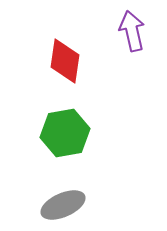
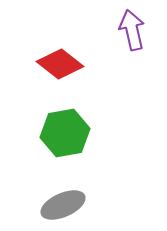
purple arrow: moved 1 px up
red diamond: moved 5 px left, 3 px down; rotated 60 degrees counterclockwise
